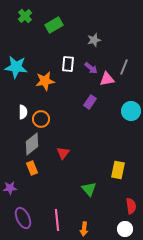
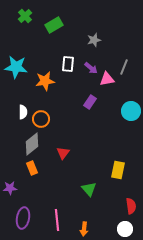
purple ellipse: rotated 35 degrees clockwise
